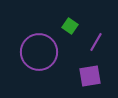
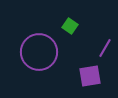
purple line: moved 9 px right, 6 px down
